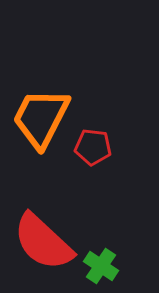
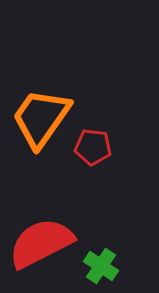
orange trapezoid: rotated 8 degrees clockwise
red semicircle: moved 2 px left, 1 px down; rotated 110 degrees clockwise
